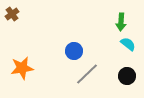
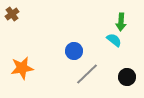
cyan semicircle: moved 14 px left, 4 px up
black circle: moved 1 px down
